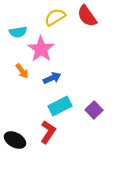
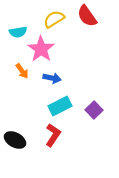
yellow semicircle: moved 1 px left, 2 px down
blue arrow: rotated 36 degrees clockwise
red L-shape: moved 5 px right, 3 px down
